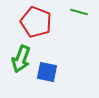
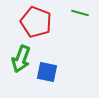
green line: moved 1 px right, 1 px down
